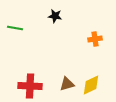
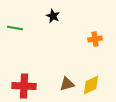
black star: moved 2 px left; rotated 16 degrees clockwise
red cross: moved 6 px left
